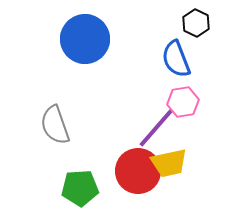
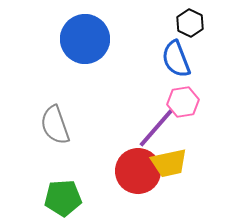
black hexagon: moved 6 px left
green pentagon: moved 17 px left, 10 px down
